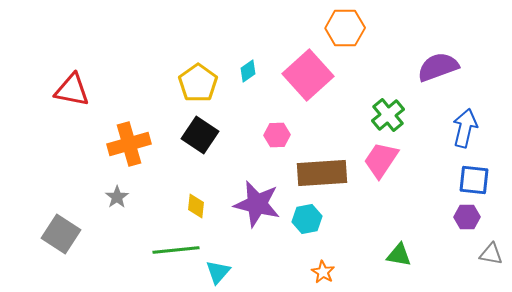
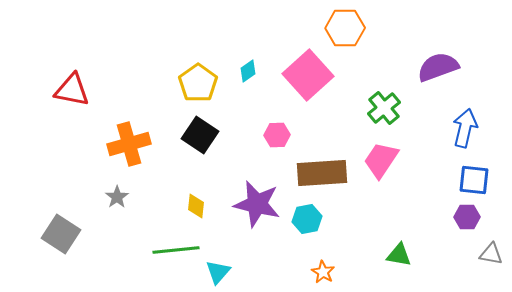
green cross: moved 4 px left, 7 px up
